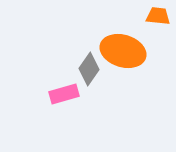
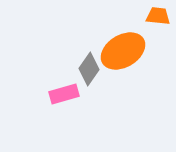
orange ellipse: rotated 48 degrees counterclockwise
